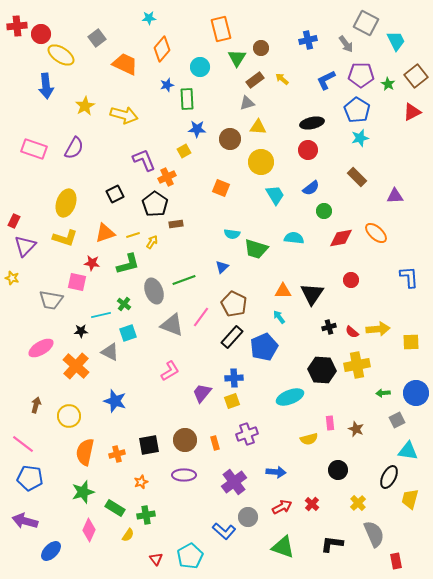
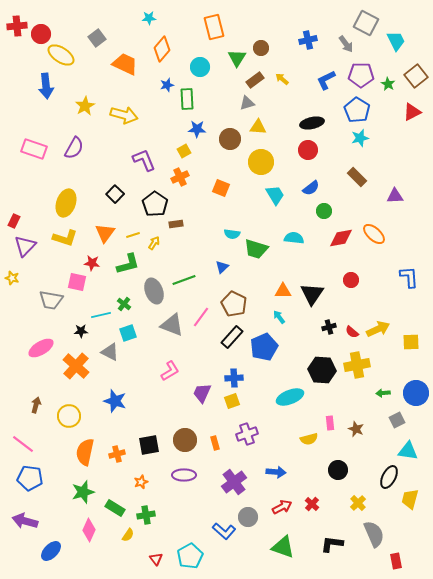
orange rectangle at (221, 29): moved 7 px left, 2 px up
orange cross at (167, 177): moved 13 px right
black square at (115, 194): rotated 18 degrees counterclockwise
orange triangle at (105, 233): rotated 35 degrees counterclockwise
orange ellipse at (376, 233): moved 2 px left, 1 px down
yellow arrow at (152, 242): moved 2 px right, 1 px down
yellow arrow at (378, 329): rotated 20 degrees counterclockwise
purple trapezoid at (202, 393): rotated 15 degrees counterclockwise
